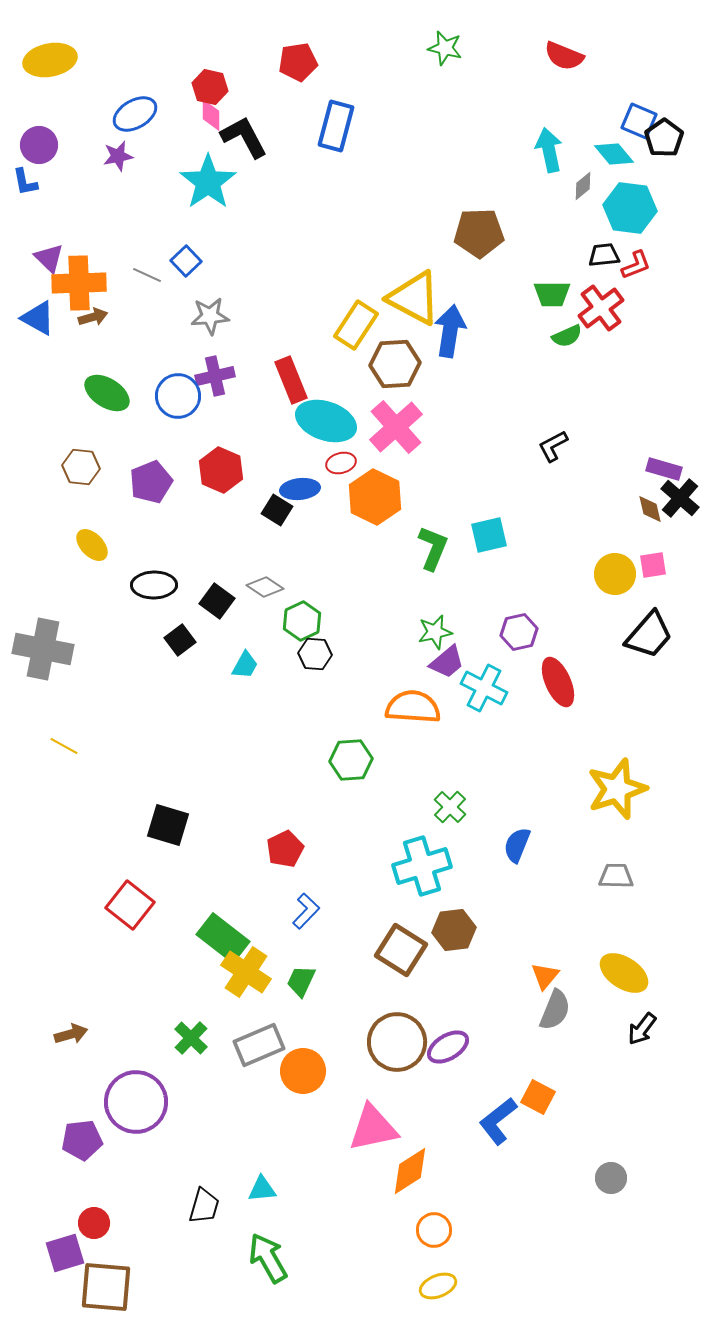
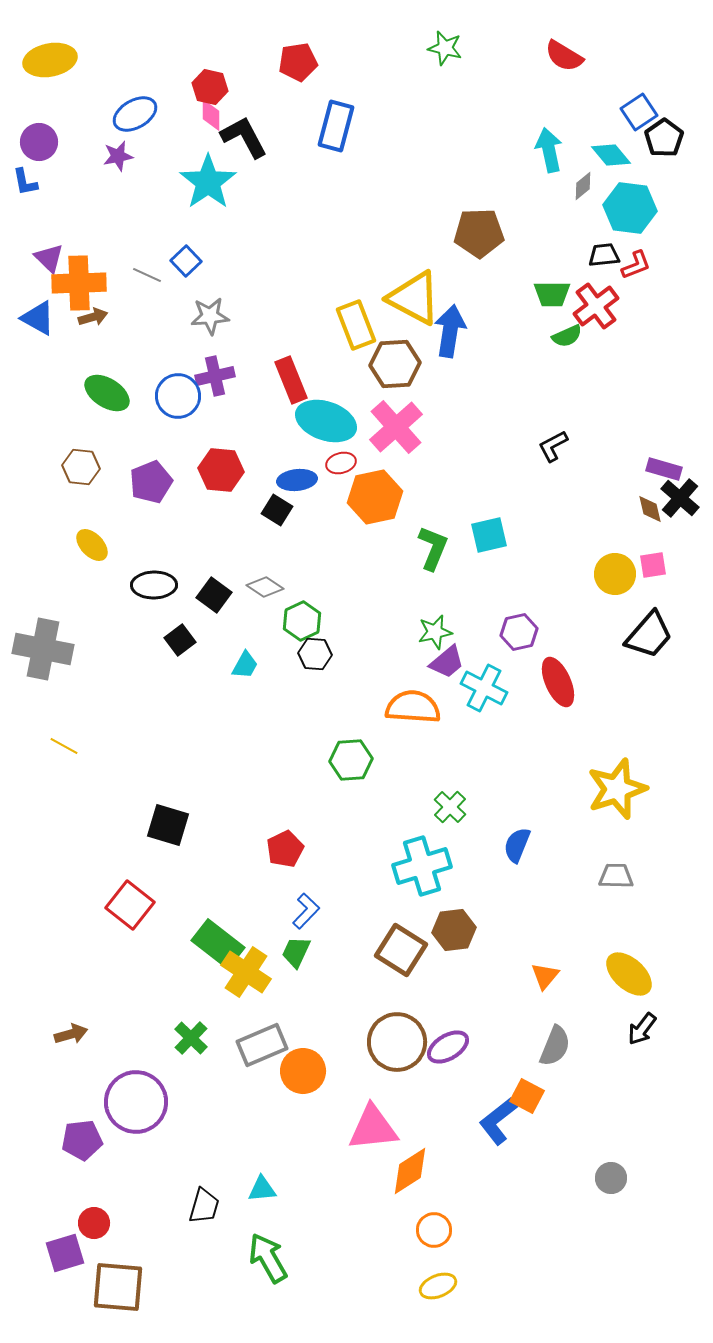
red semicircle at (564, 56): rotated 9 degrees clockwise
blue square at (639, 121): moved 9 px up; rotated 33 degrees clockwise
purple circle at (39, 145): moved 3 px up
cyan diamond at (614, 154): moved 3 px left, 1 px down
red cross at (601, 308): moved 5 px left, 2 px up
yellow rectangle at (356, 325): rotated 54 degrees counterclockwise
red hexagon at (221, 470): rotated 18 degrees counterclockwise
blue ellipse at (300, 489): moved 3 px left, 9 px up
orange hexagon at (375, 497): rotated 22 degrees clockwise
black square at (217, 601): moved 3 px left, 6 px up
green rectangle at (223, 938): moved 5 px left, 6 px down
yellow ellipse at (624, 973): moved 5 px right, 1 px down; rotated 9 degrees clockwise
green trapezoid at (301, 981): moved 5 px left, 29 px up
gray semicircle at (555, 1010): moved 36 px down
gray rectangle at (259, 1045): moved 3 px right
orange square at (538, 1097): moved 11 px left, 1 px up
pink triangle at (373, 1128): rotated 6 degrees clockwise
brown square at (106, 1287): moved 12 px right
